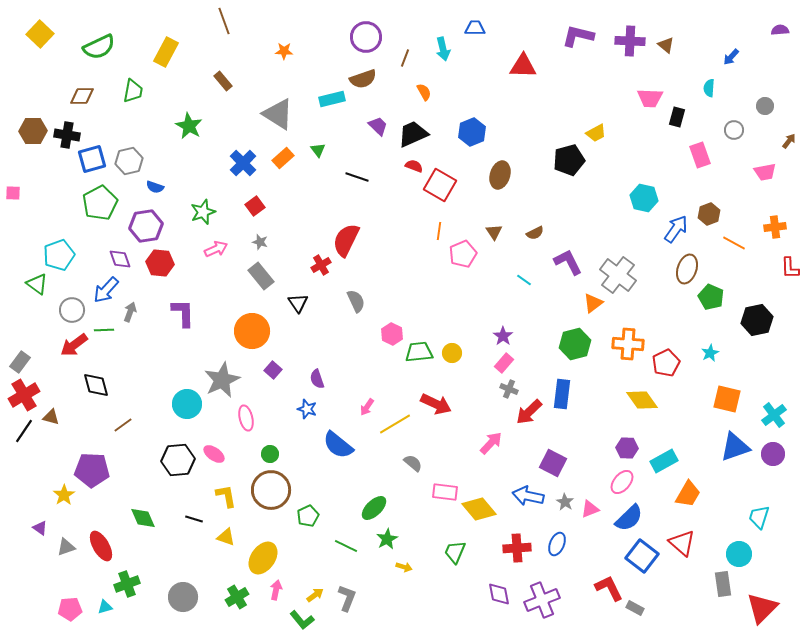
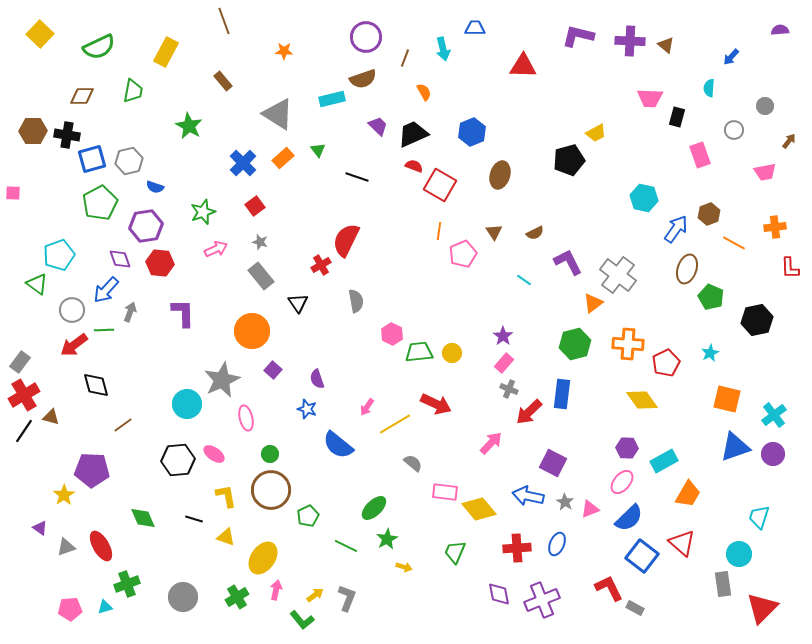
gray semicircle at (356, 301): rotated 15 degrees clockwise
